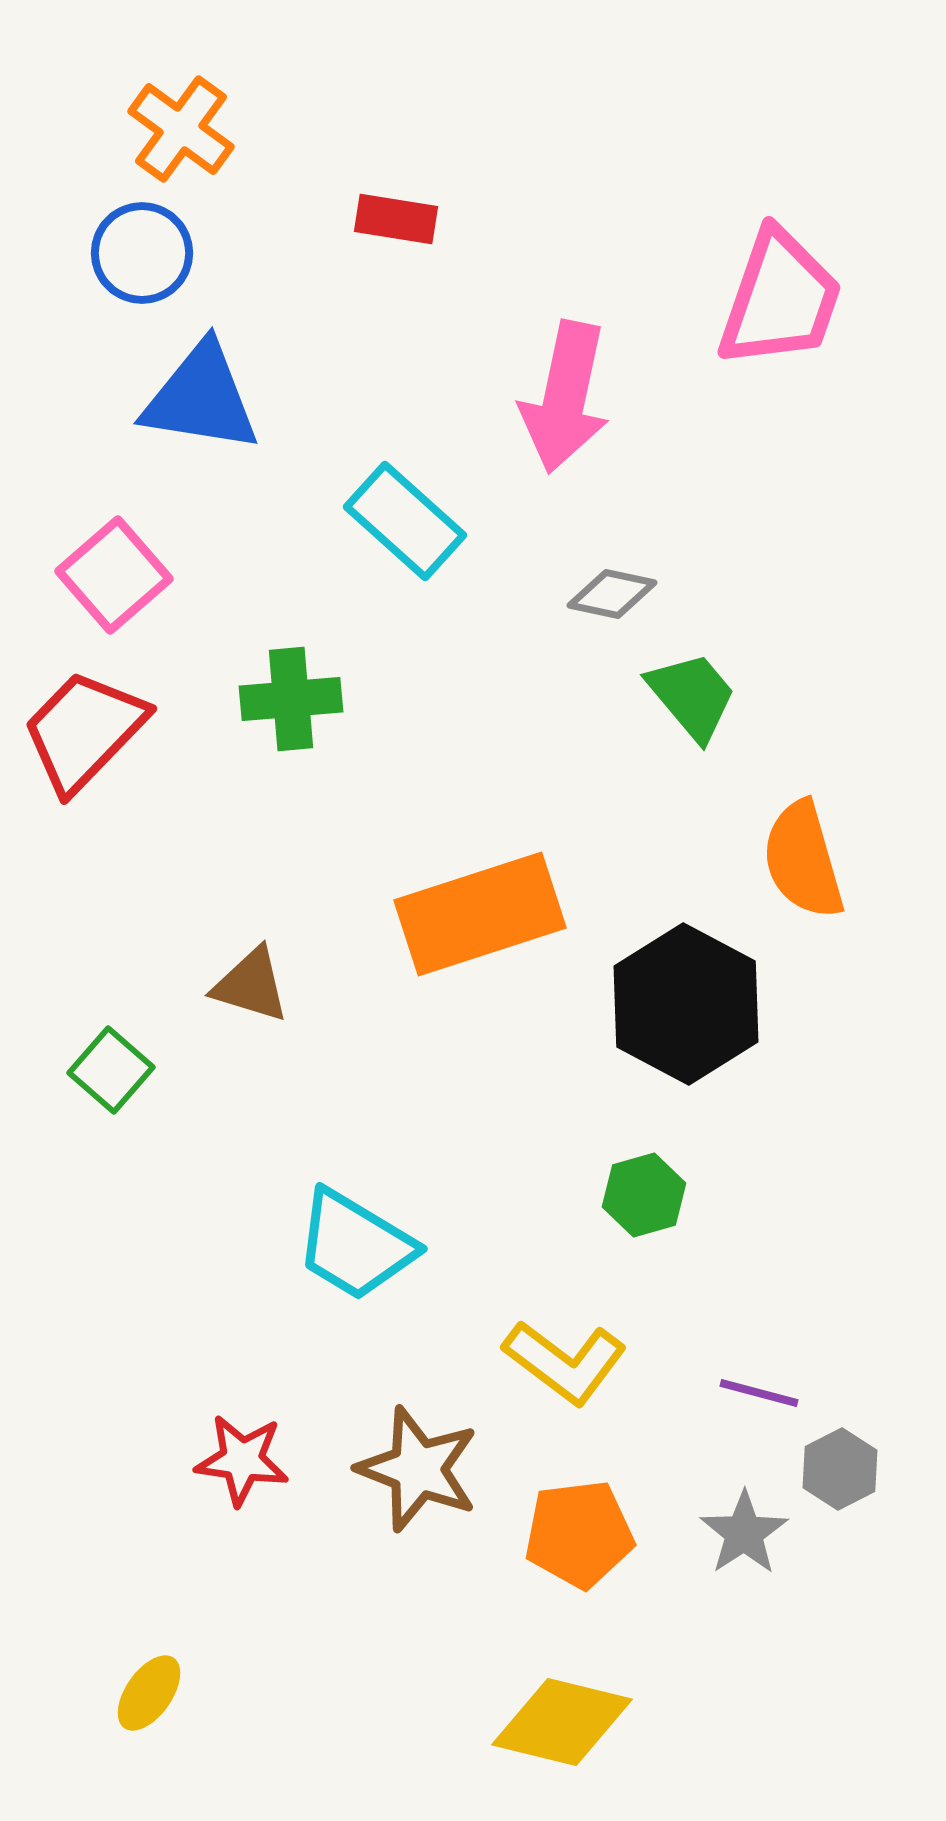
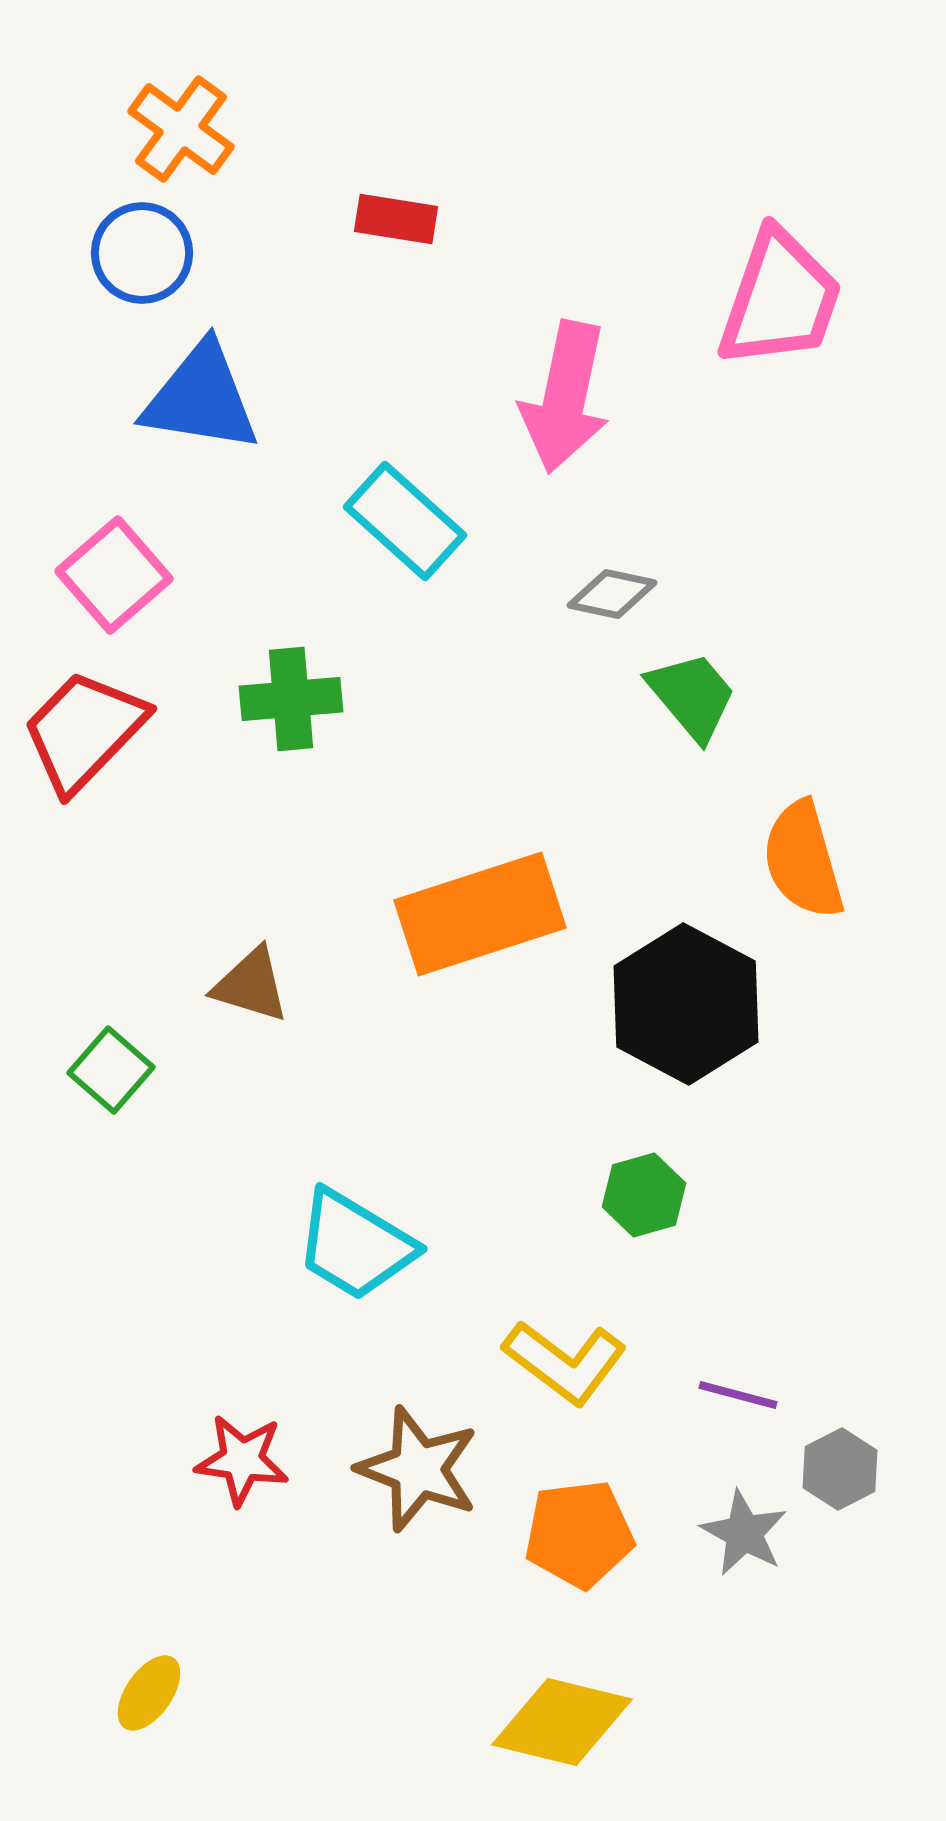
purple line: moved 21 px left, 2 px down
gray star: rotated 10 degrees counterclockwise
